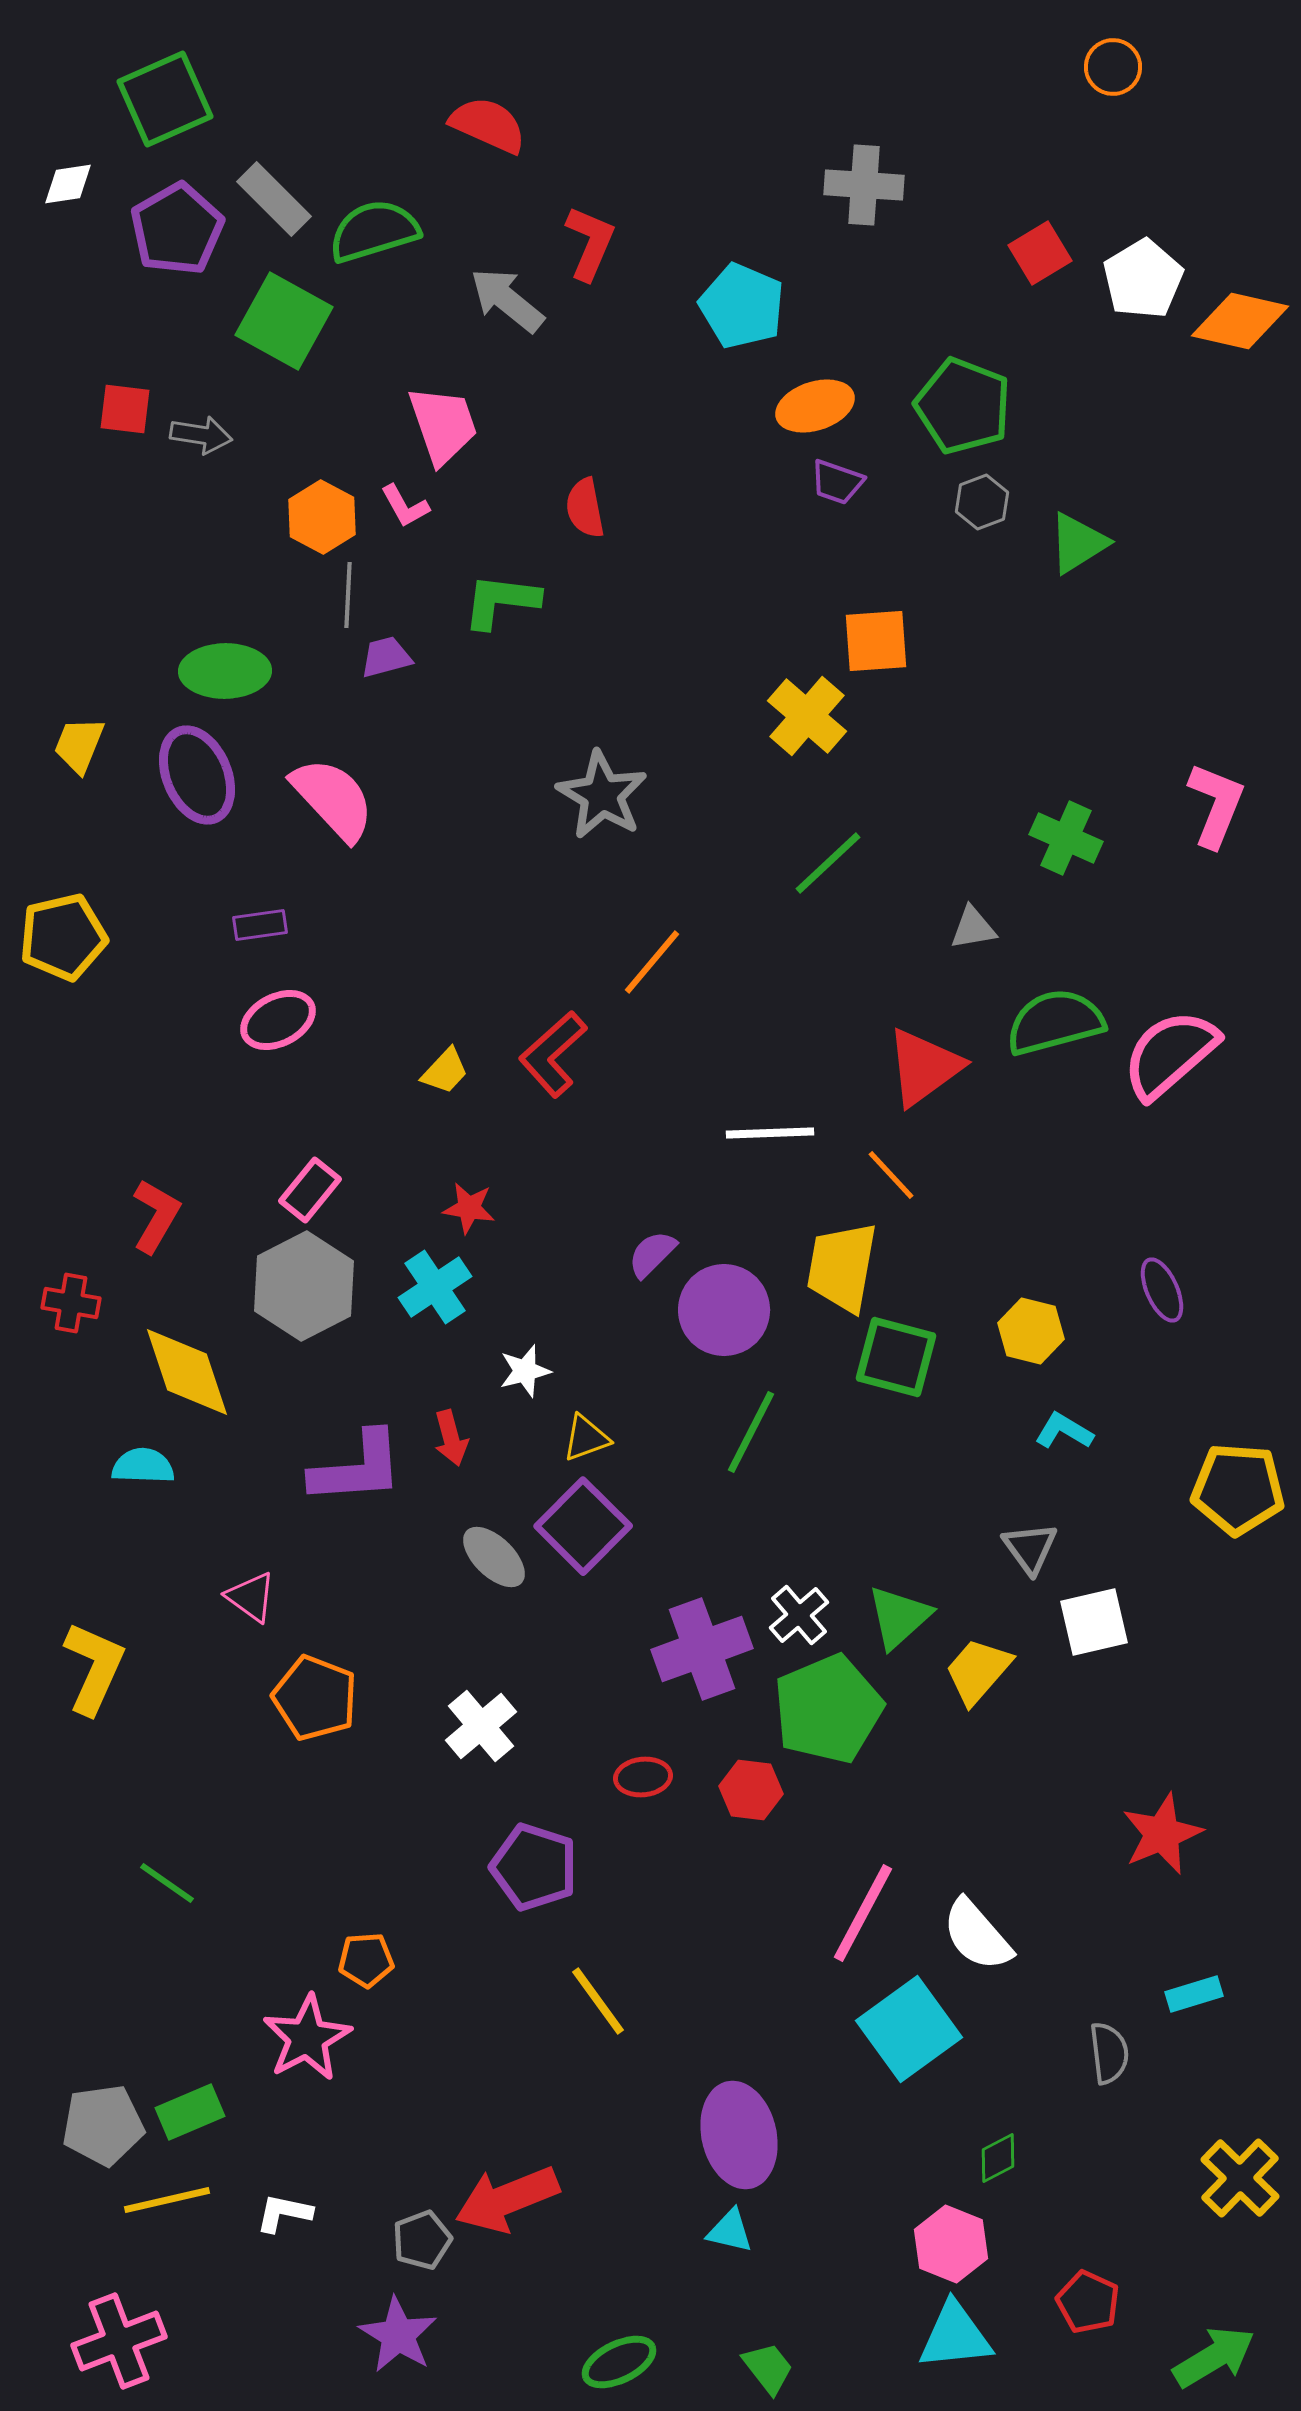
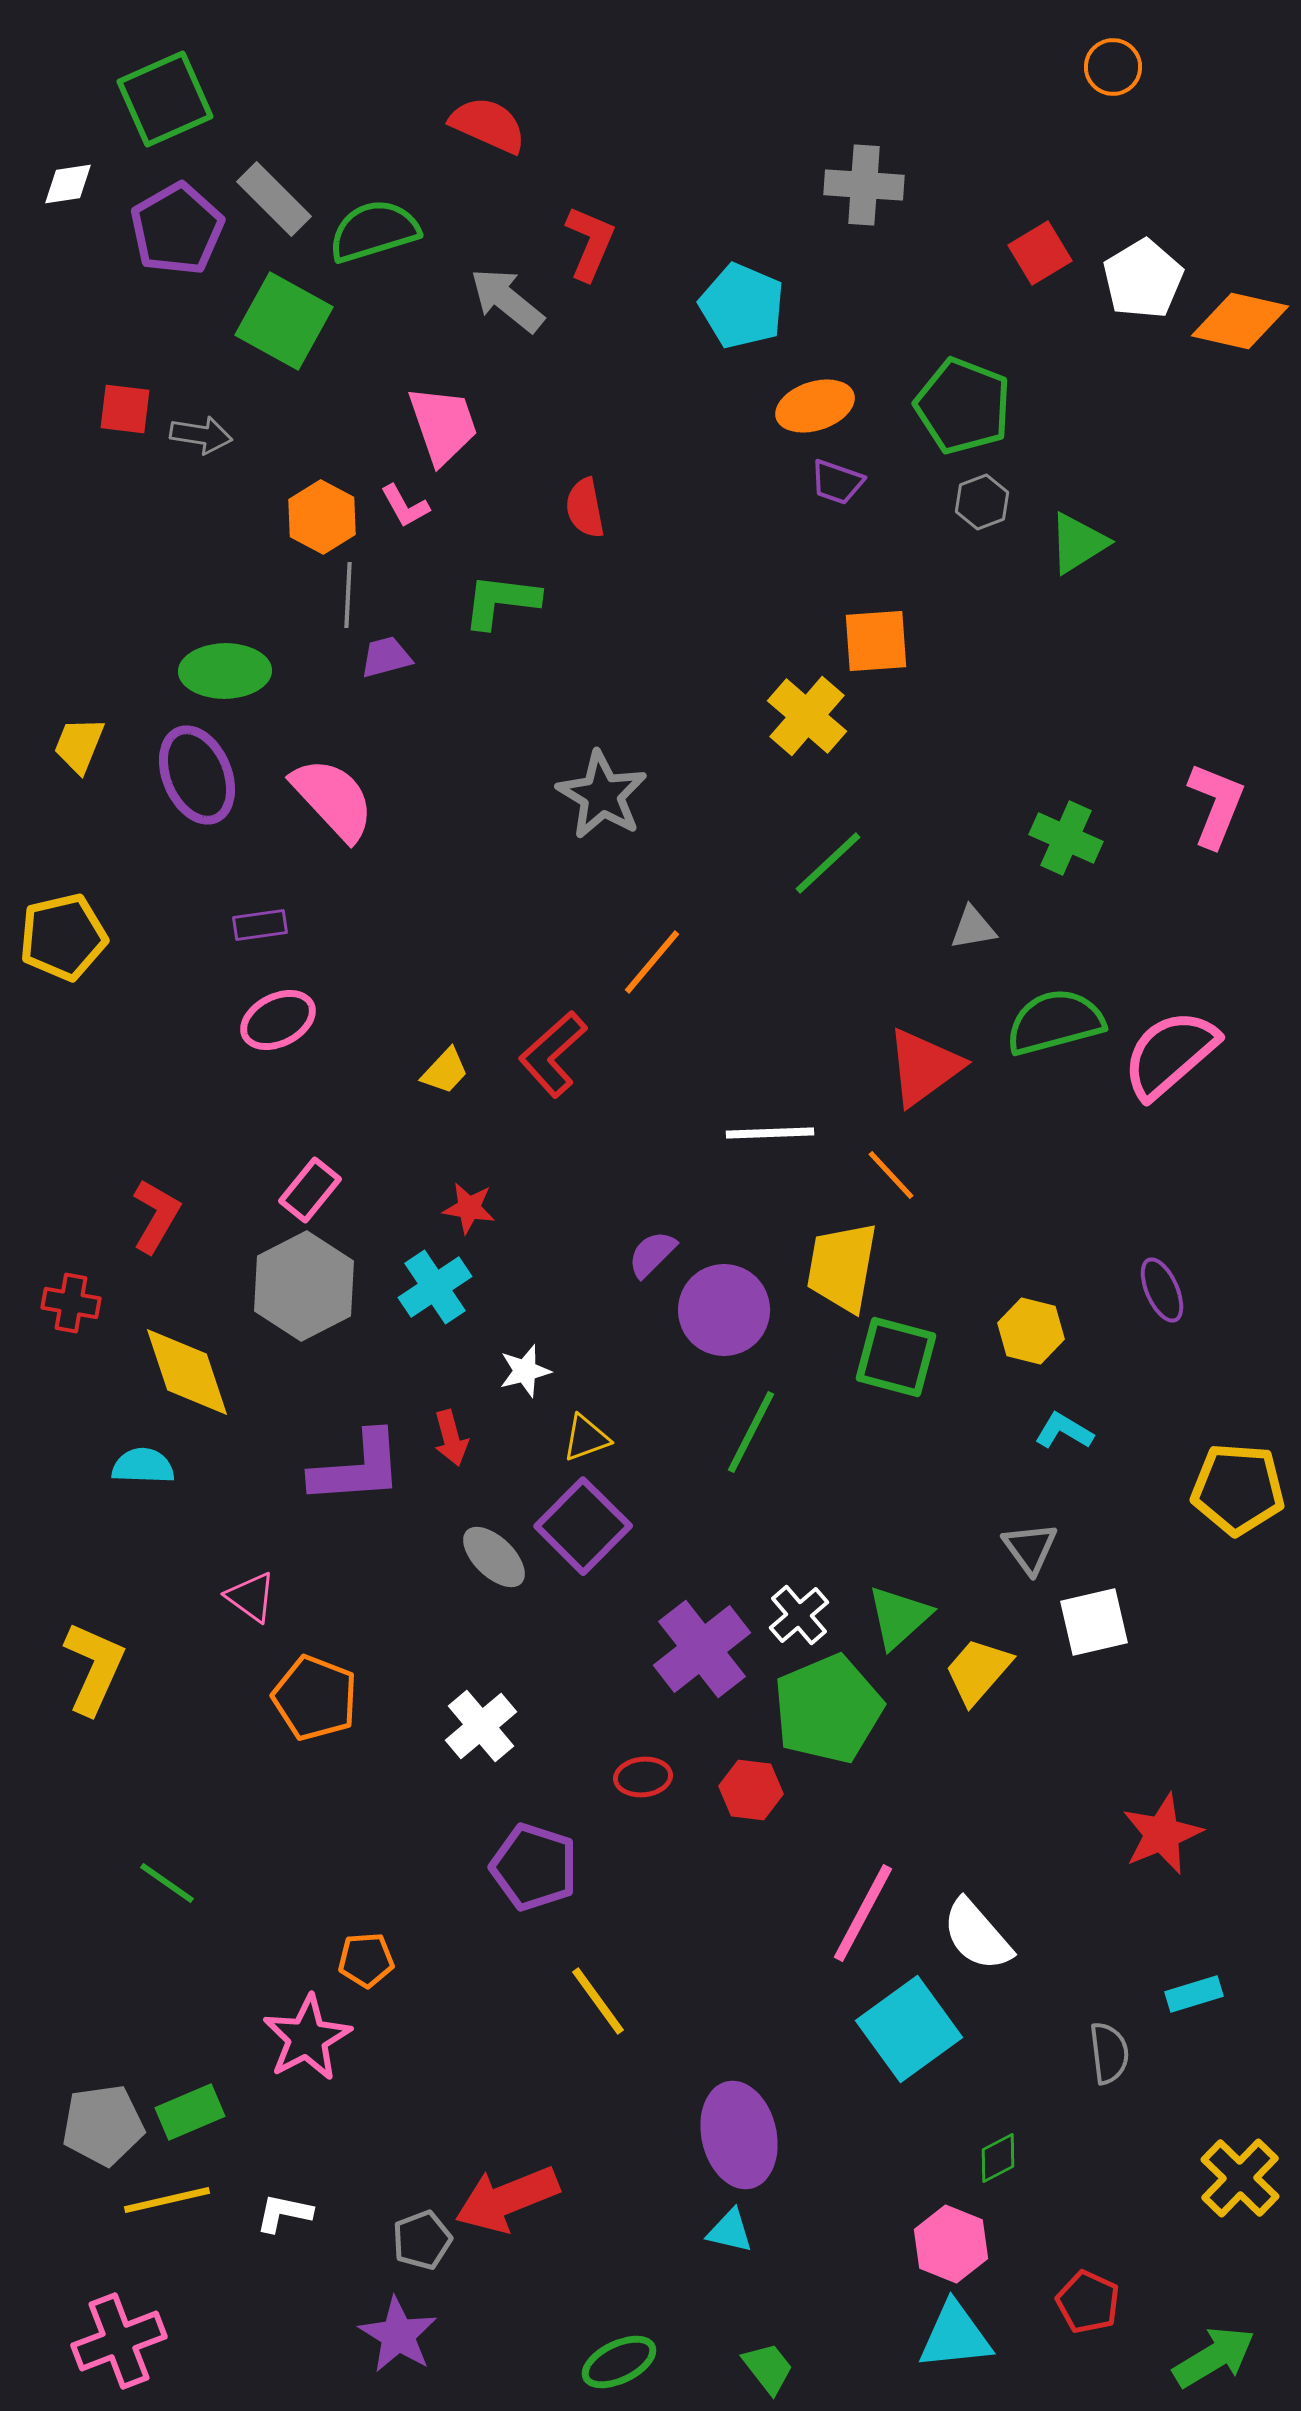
purple cross at (702, 1649): rotated 18 degrees counterclockwise
